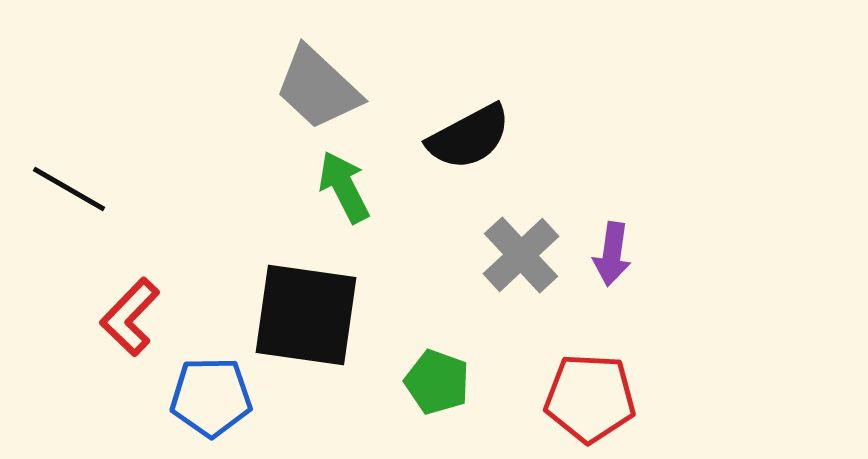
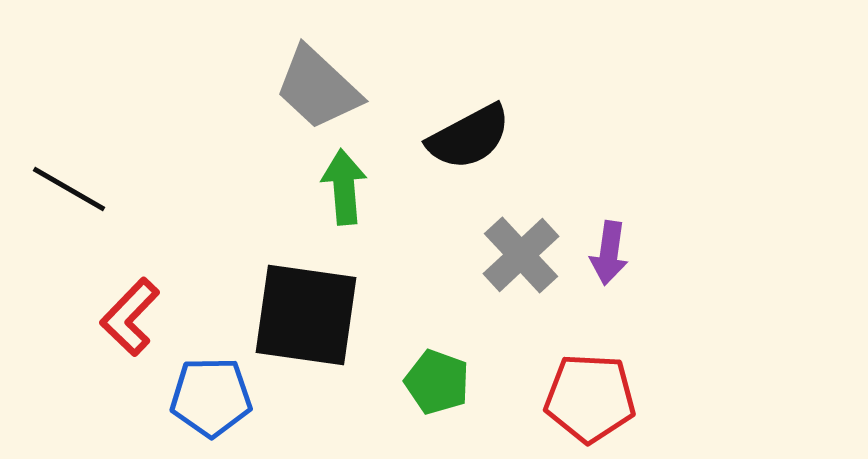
green arrow: rotated 22 degrees clockwise
purple arrow: moved 3 px left, 1 px up
